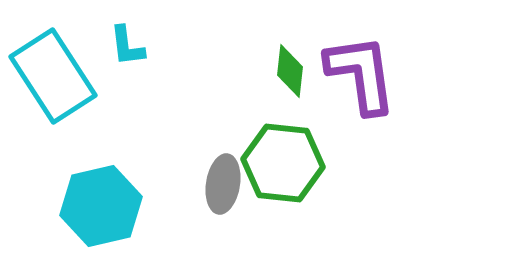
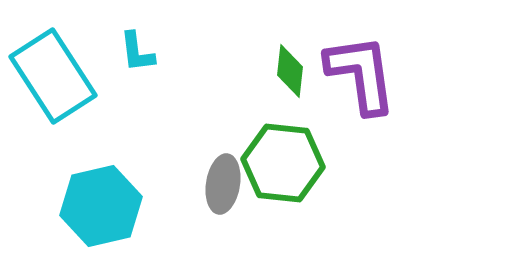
cyan L-shape: moved 10 px right, 6 px down
